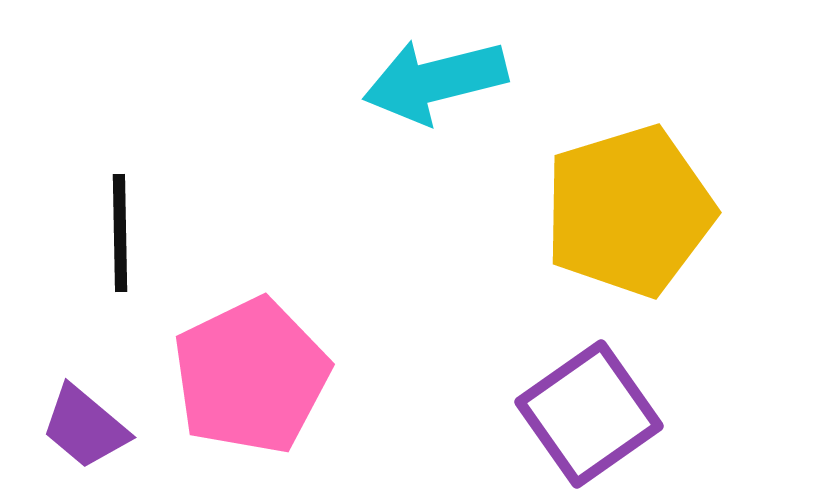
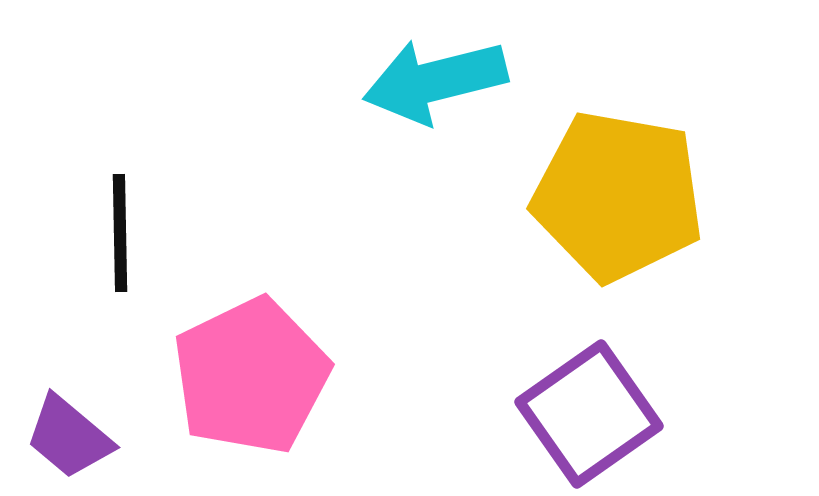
yellow pentagon: moved 11 px left, 15 px up; rotated 27 degrees clockwise
purple trapezoid: moved 16 px left, 10 px down
